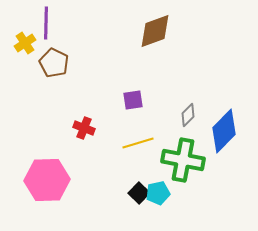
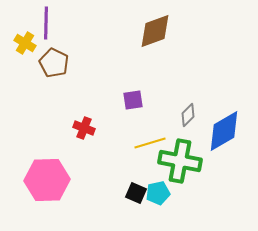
yellow cross: rotated 25 degrees counterclockwise
blue diamond: rotated 15 degrees clockwise
yellow line: moved 12 px right
green cross: moved 3 px left, 1 px down
black square: moved 3 px left; rotated 20 degrees counterclockwise
